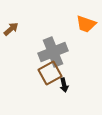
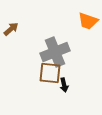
orange trapezoid: moved 2 px right, 3 px up
gray cross: moved 2 px right
brown square: rotated 35 degrees clockwise
